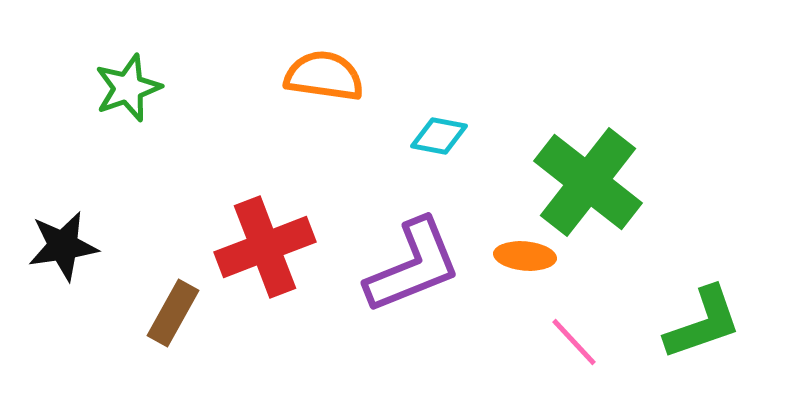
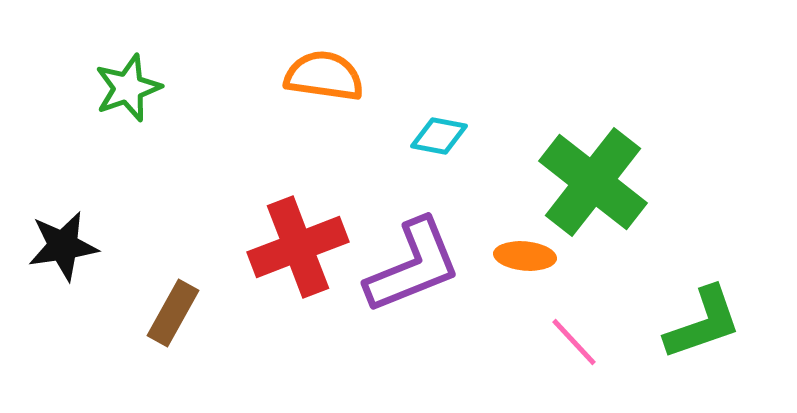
green cross: moved 5 px right
red cross: moved 33 px right
